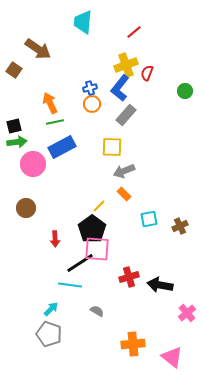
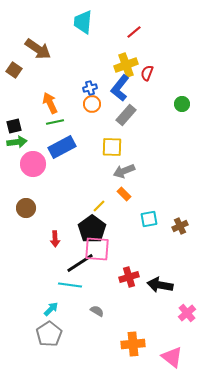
green circle: moved 3 px left, 13 px down
gray pentagon: rotated 20 degrees clockwise
